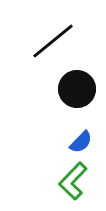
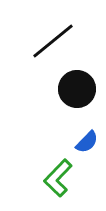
blue semicircle: moved 6 px right
green L-shape: moved 15 px left, 3 px up
